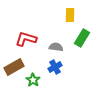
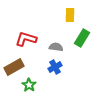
green star: moved 4 px left, 5 px down
